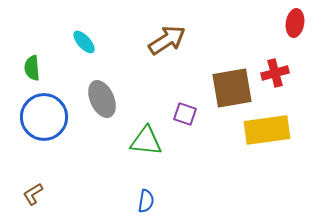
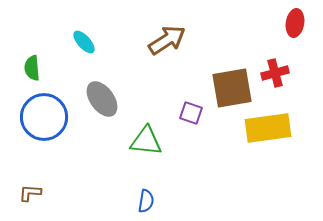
gray ellipse: rotated 12 degrees counterclockwise
purple square: moved 6 px right, 1 px up
yellow rectangle: moved 1 px right, 2 px up
brown L-shape: moved 3 px left, 1 px up; rotated 35 degrees clockwise
